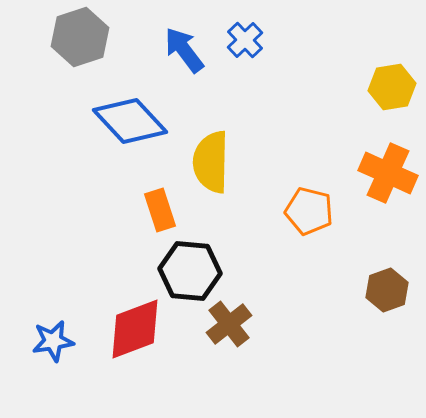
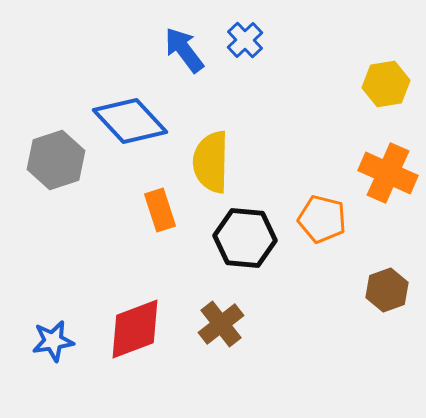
gray hexagon: moved 24 px left, 123 px down
yellow hexagon: moved 6 px left, 3 px up
orange pentagon: moved 13 px right, 8 px down
black hexagon: moved 55 px right, 33 px up
brown cross: moved 8 px left
